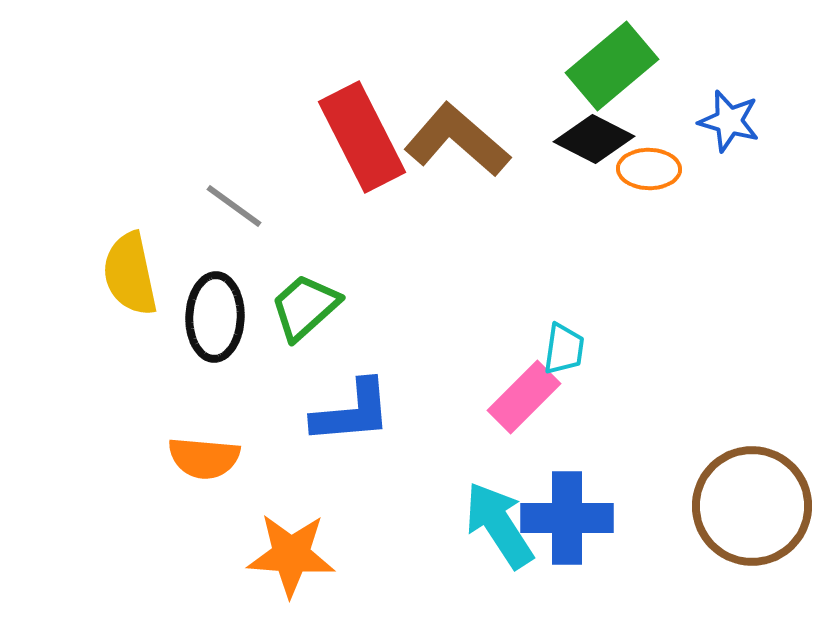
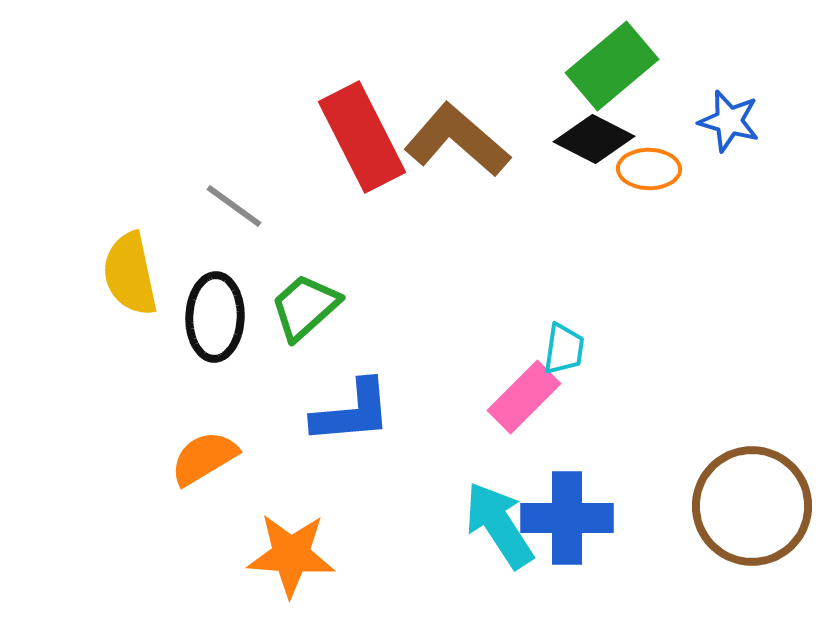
orange semicircle: rotated 144 degrees clockwise
